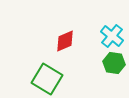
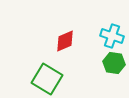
cyan cross: rotated 20 degrees counterclockwise
